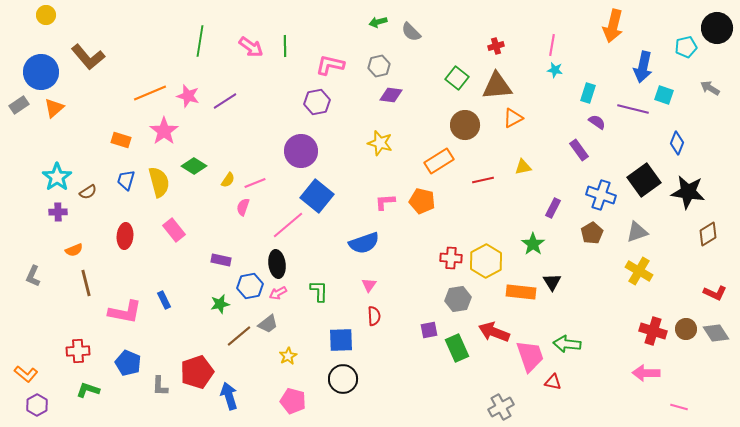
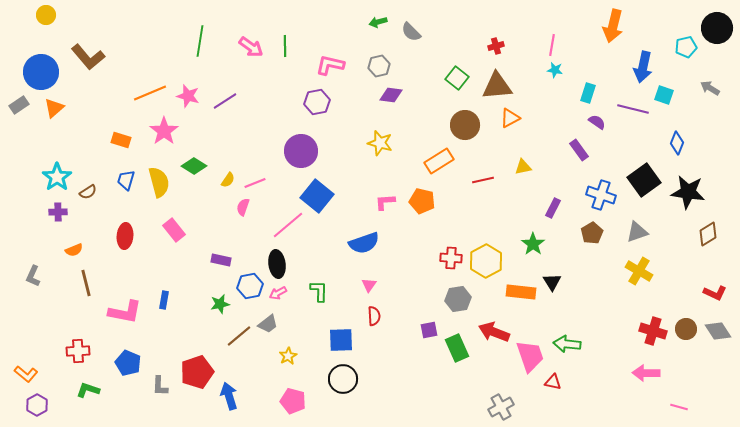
orange triangle at (513, 118): moved 3 px left
blue rectangle at (164, 300): rotated 36 degrees clockwise
gray diamond at (716, 333): moved 2 px right, 2 px up
